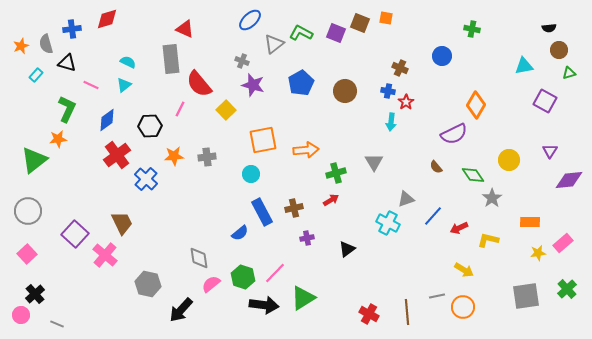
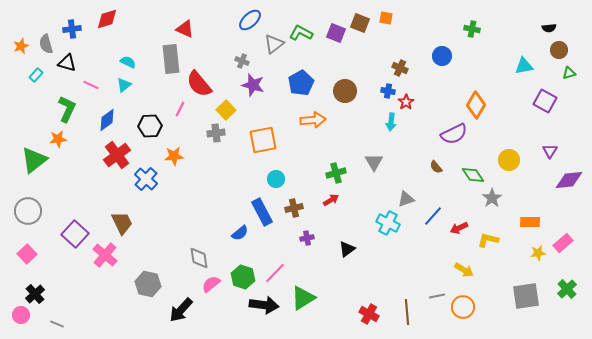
orange arrow at (306, 150): moved 7 px right, 30 px up
gray cross at (207, 157): moved 9 px right, 24 px up
cyan circle at (251, 174): moved 25 px right, 5 px down
